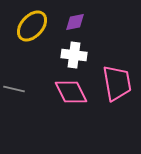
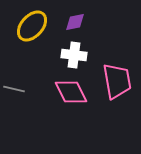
pink trapezoid: moved 2 px up
